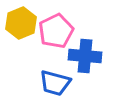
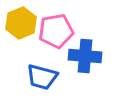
pink pentagon: rotated 16 degrees clockwise
blue trapezoid: moved 13 px left, 6 px up
